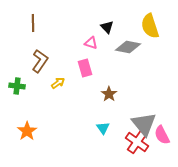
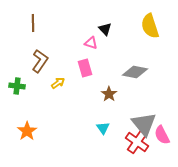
black triangle: moved 2 px left, 2 px down
gray diamond: moved 7 px right, 25 px down
